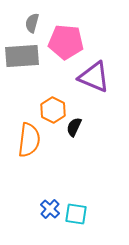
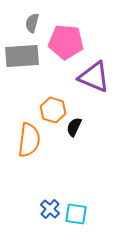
orange hexagon: rotated 10 degrees counterclockwise
